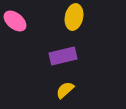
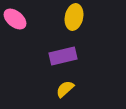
pink ellipse: moved 2 px up
yellow semicircle: moved 1 px up
